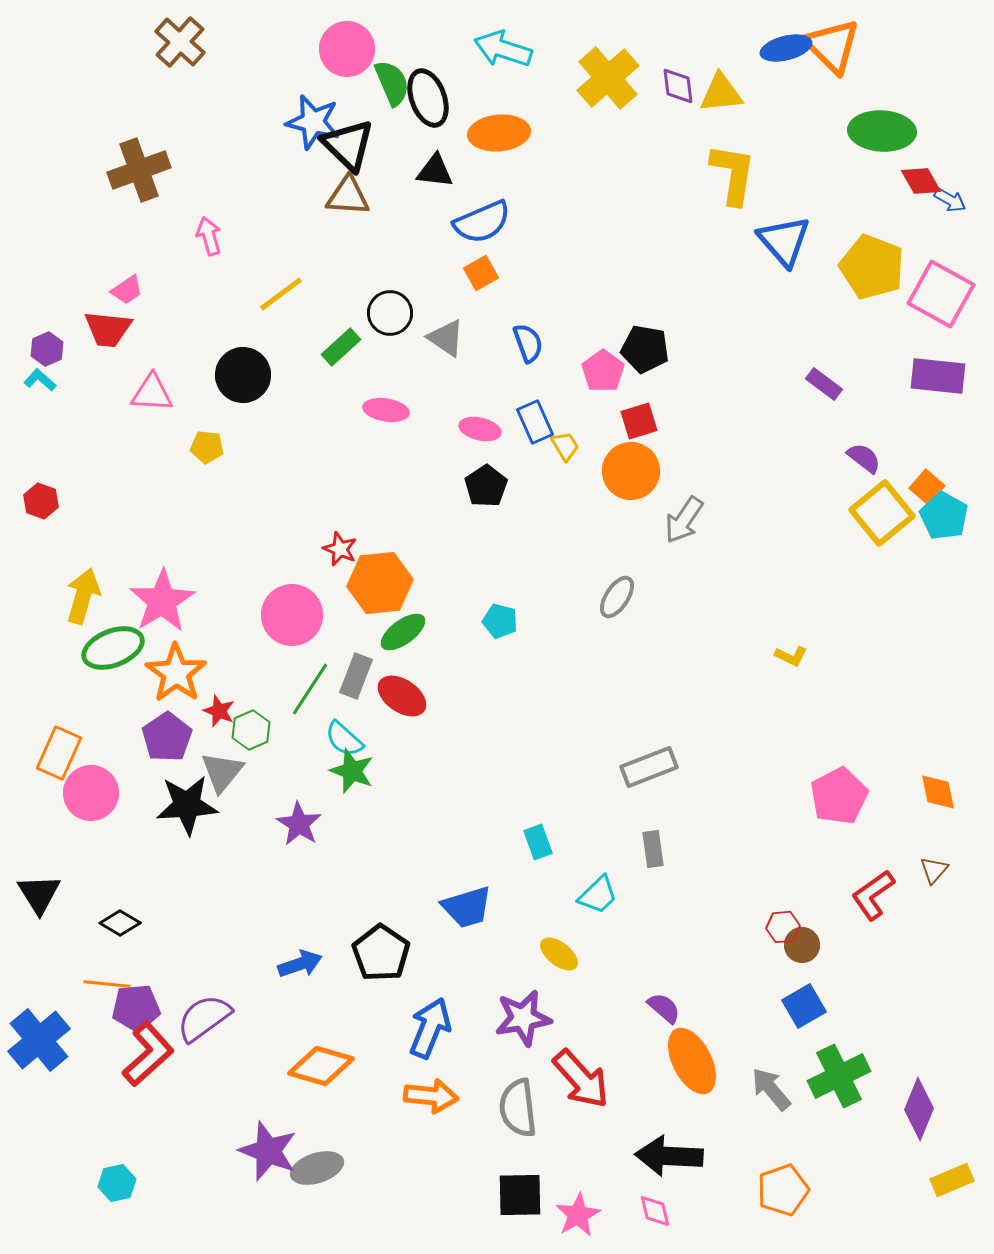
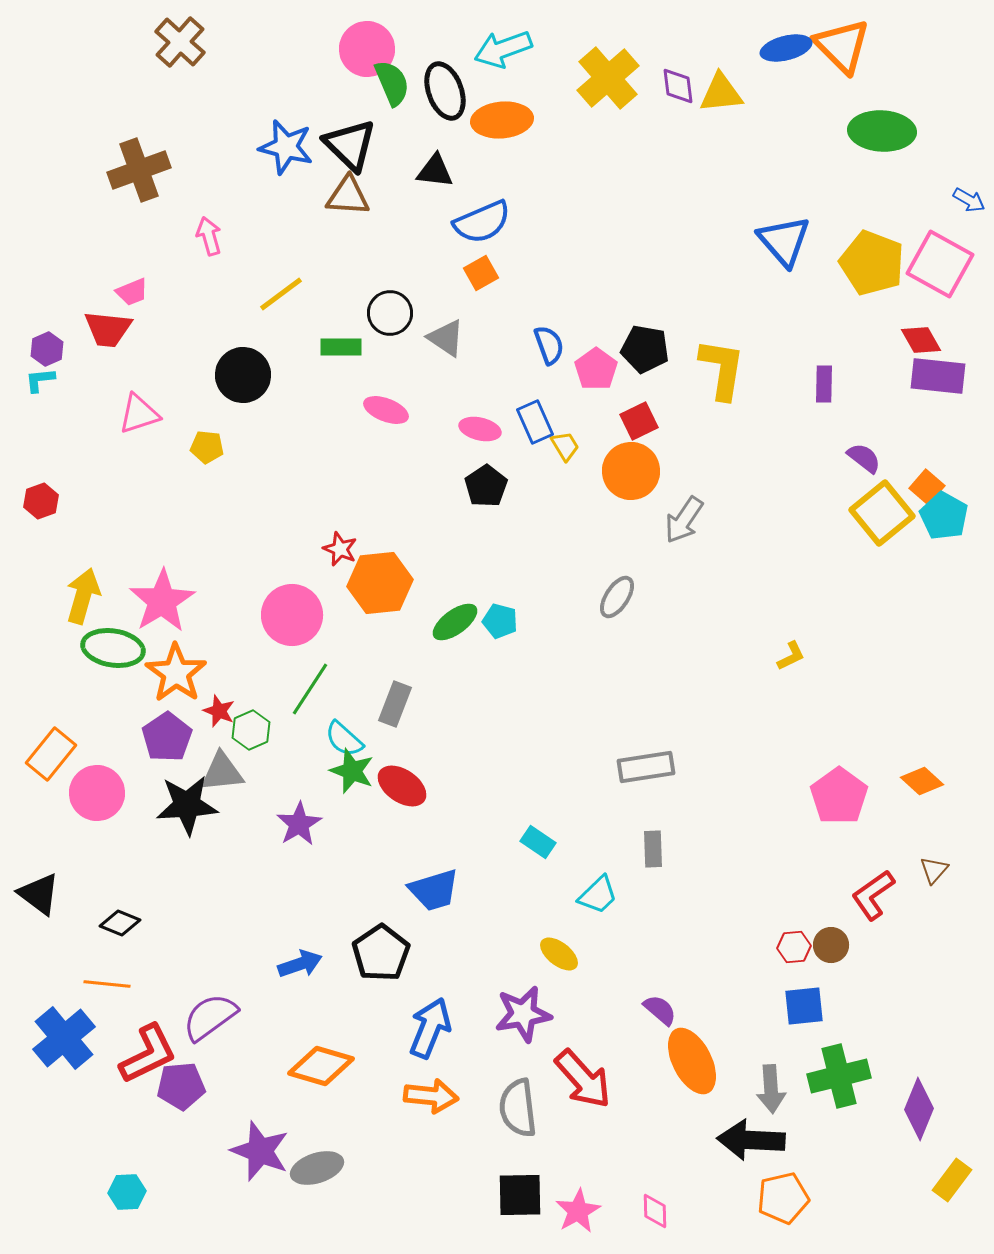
orange triangle at (832, 46): moved 10 px right
pink circle at (347, 49): moved 20 px right
cyan arrow at (503, 49): rotated 38 degrees counterclockwise
black ellipse at (428, 98): moved 17 px right, 7 px up
blue star at (313, 122): moved 27 px left, 25 px down
orange ellipse at (499, 133): moved 3 px right, 13 px up
black triangle at (348, 145): moved 2 px right
yellow L-shape at (733, 174): moved 11 px left, 195 px down
red diamond at (921, 181): moved 159 px down
blue arrow at (950, 200): moved 19 px right
yellow pentagon at (872, 267): moved 4 px up
pink trapezoid at (127, 290): moved 5 px right, 2 px down; rotated 12 degrees clockwise
pink square at (941, 294): moved 1 px left, 30 px up
blue semicircle at (528, 343): moved 21 px right, 2 px down
green rectangle at (341, 347): rotated 42 degrees clockwise
pink pentagon at (603, 371): moved 7 px left, 2 px up
cyan L-shape at (40, 380): rotated 48 degrees counterclockwise
purple rectangle at (824, 384): rotated 54 degrees clockwise
pink triangle at (152, 393): moved 13 px left, 21 px down; rotated 21 degrees counterclockwise
pink ellipse at (386, 410): rotated 12 degrees clockwise
red square at (639, 421): rotated 9 degrees counterclockwise
red hexagon at (41, 501): rotated 20 degrees clockwise
green ellipse at (403, 632): moved 52 px right, 10 px up
green ellipse at (113, 648): rotated 30 degrees clockwise
yellow L-shape at (791, 656): rotated 52 degrees counterclockwise
gray rectangle at (356, 676): moved 39 px right, 28 px down
red ellipse at (402, 696): moved 90 px down
orange rectangle at (59, 753): moved 8 px left, 1 px down; rotated 15 degrees clockwise
gray rectangle at (649, 767): moved 3 px left; rotated 12 degrees clockwise
gray triangle at (222, 772): rotated 45 degrees clockwise
orange diamond at (938, 792): moved 16 px left, 11 px up; rotated 36 degrees counterclockwise
pink circle at (91, 793): moved 6 px right
pink pentagon at (839, 796): rotated 8 degrees counterclockwise
purple star at (299, 824): rotated 9 degrees clockwise
cyan rectangle at (538, 842): rotated 36 degrees counterclockwise
gray rectangle at (653, 849): rotated 6 degrees clockwise
black triangle at (39, 894): rotated 21 degrees counterclockwise
blue trapezoid at (467, 907): moved 33 px left, 17 px up
black diamond at (120, 923): rotated 9 degrees counterclockwise
red hexagon at (783, 927): moved 11 px right, 20 px down
brown circle at (802, 945): moved 29 px right
black pentagon at (381, 953): rotated 4 degrees clockwise
blue square at (804, 1006): rotated 24 degrees clockwise
purple pentagon at (136, 1008): moved 45 px right, 78 px down
purple semicircle at (664, 1008): moved 4 px left, 2 px down
purple semicircle at (204, 1018): moved 6 px right, 1 px up
purple star at (523, 1018): moved 4 px up
blue cross at (39, 1040): moved 25 px right, 2 px up
red L-shape at (148, 1054): rotated 16 degrees clockwise
green cross at (839, 1076): rotated 12 degrees clockwise
red arrow at (581, 1079): moved 2 px right
gray arrow at (771, 1089): rotated 144 degrees counterclockwise
purple star at (268, 1151): moved 8 px left
black arrow at (669, 1156): moved 82 px right, 16 px up
yellow rectangle at (952, 1180): rotated 30 degrees counterclockwise
cyan hexagon at (117, 1183): moved 10 px right, 9 px down; rotated 9 degrees clockwise
orange pentagon at (783, 1190): moved 8 px down; rotated 6 degrees clockwise
pink diamond at (655, 1211): rotated 12 degrees clockwise
pink star at (578, 1215): moved 4 px up
